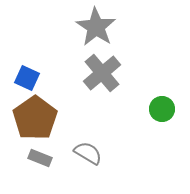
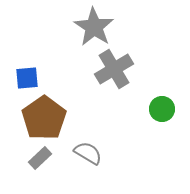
gray star: moved 2 px left
gray cross: moved 12 px right, 4 px up; rotated 9 degrees clockwise
blue square: rotated 30 degrees counterclockwise
brown pentagon: moved 9 px right
gray rectangle: rotated 65 degrees counterclockwise
